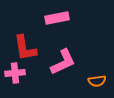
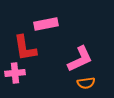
pink rectangle: moved 11 px left, 6 px down
pink L-shape: moved 17 px right, 3 px up
orange semicircle: moved 11 px left, 2 px down
